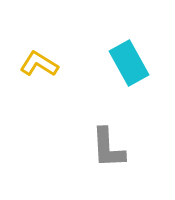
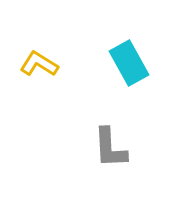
gray L-shape: moved 2 px right
